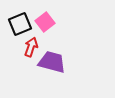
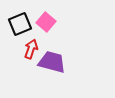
pink square: moved 1 px right; rotated 12 degrees counterclockwise
red arrow: moved 2 px down
